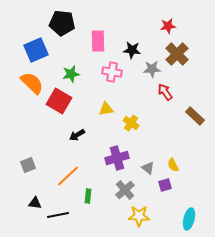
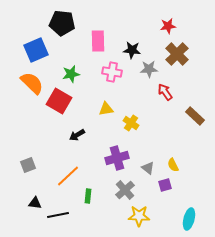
gray star: moved 3 px left
